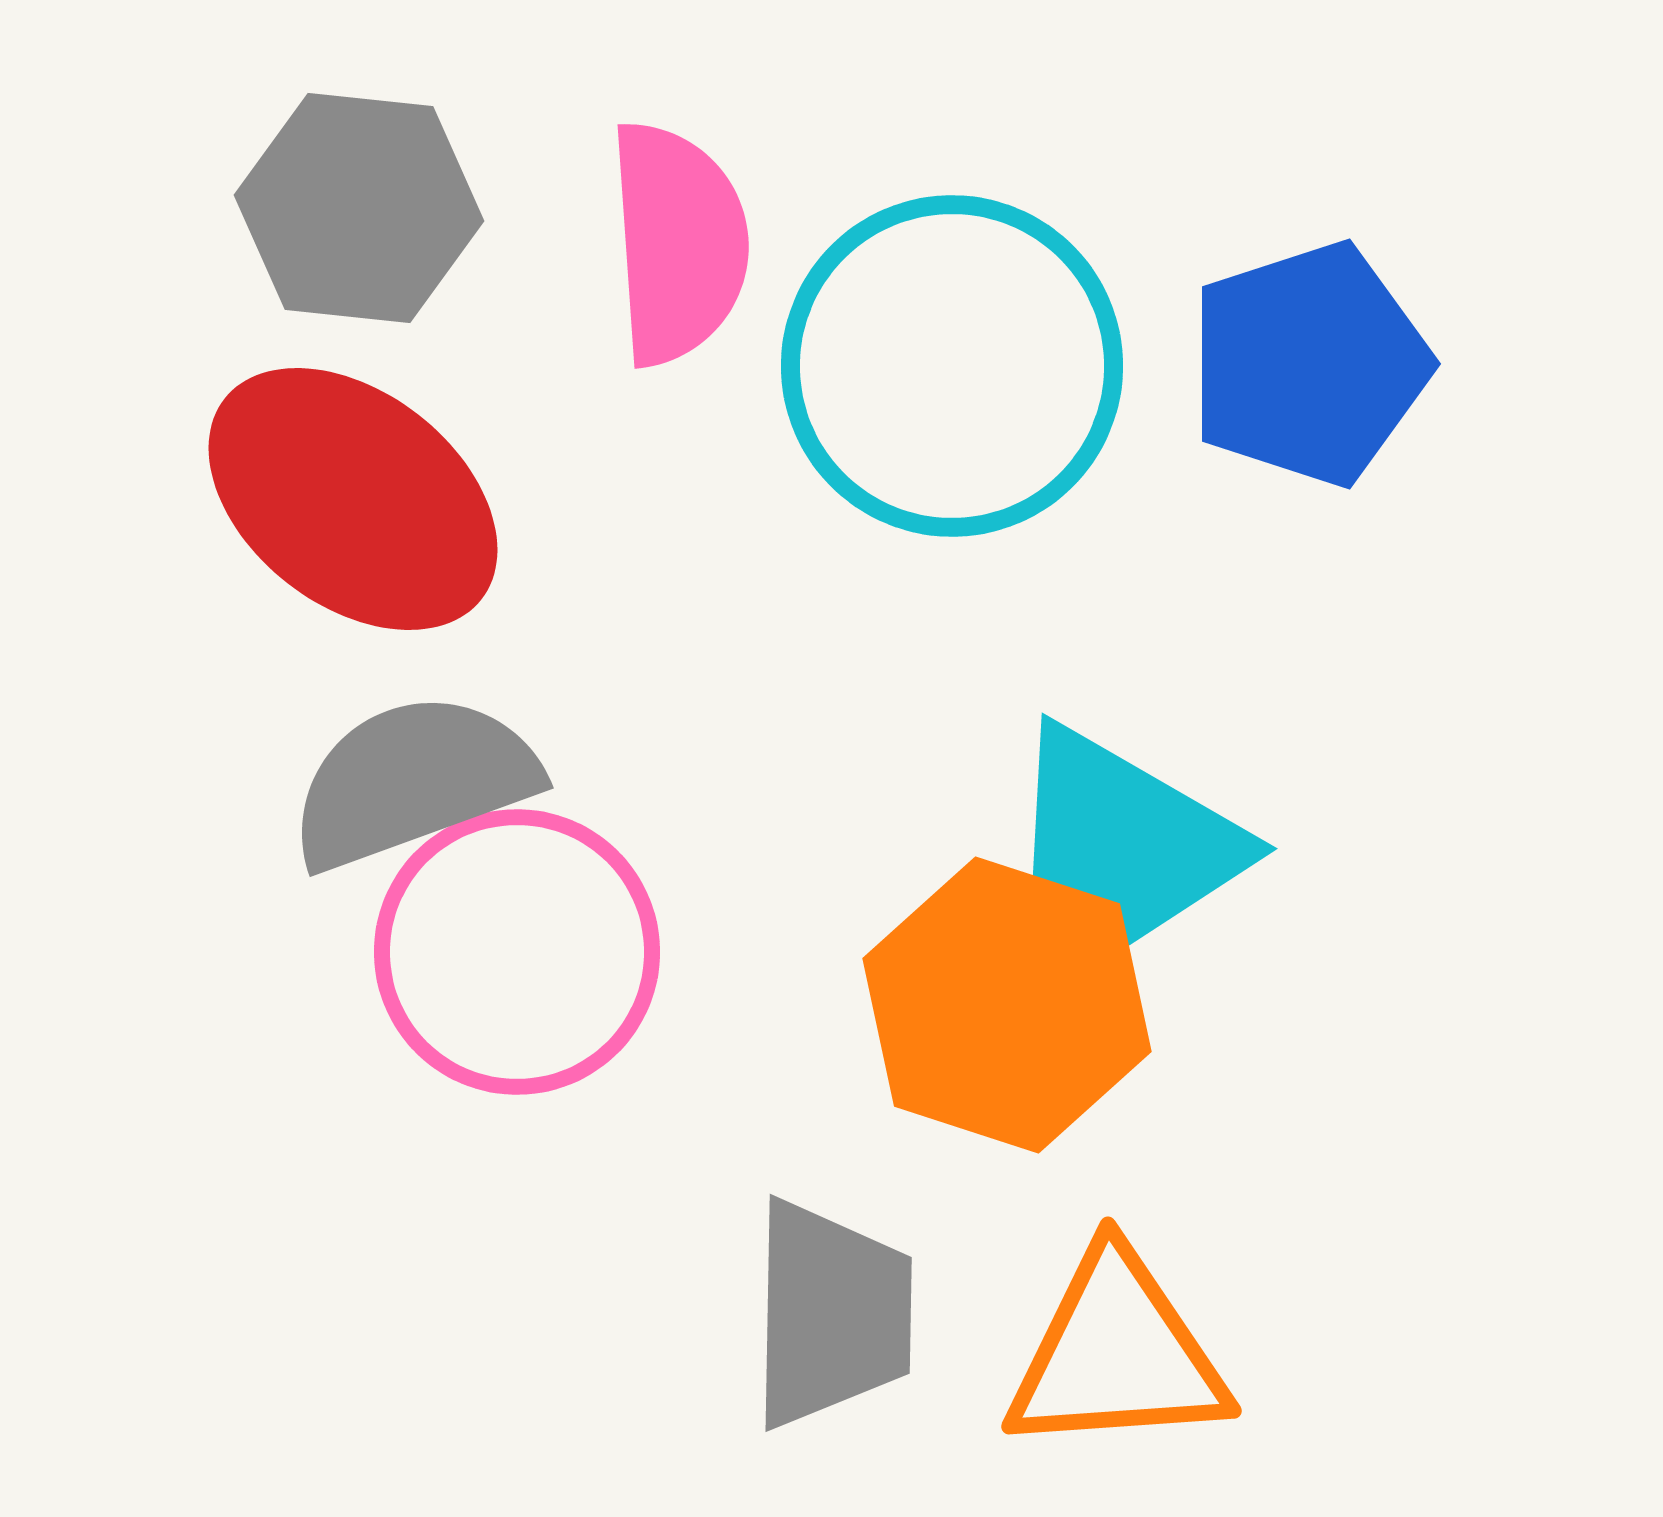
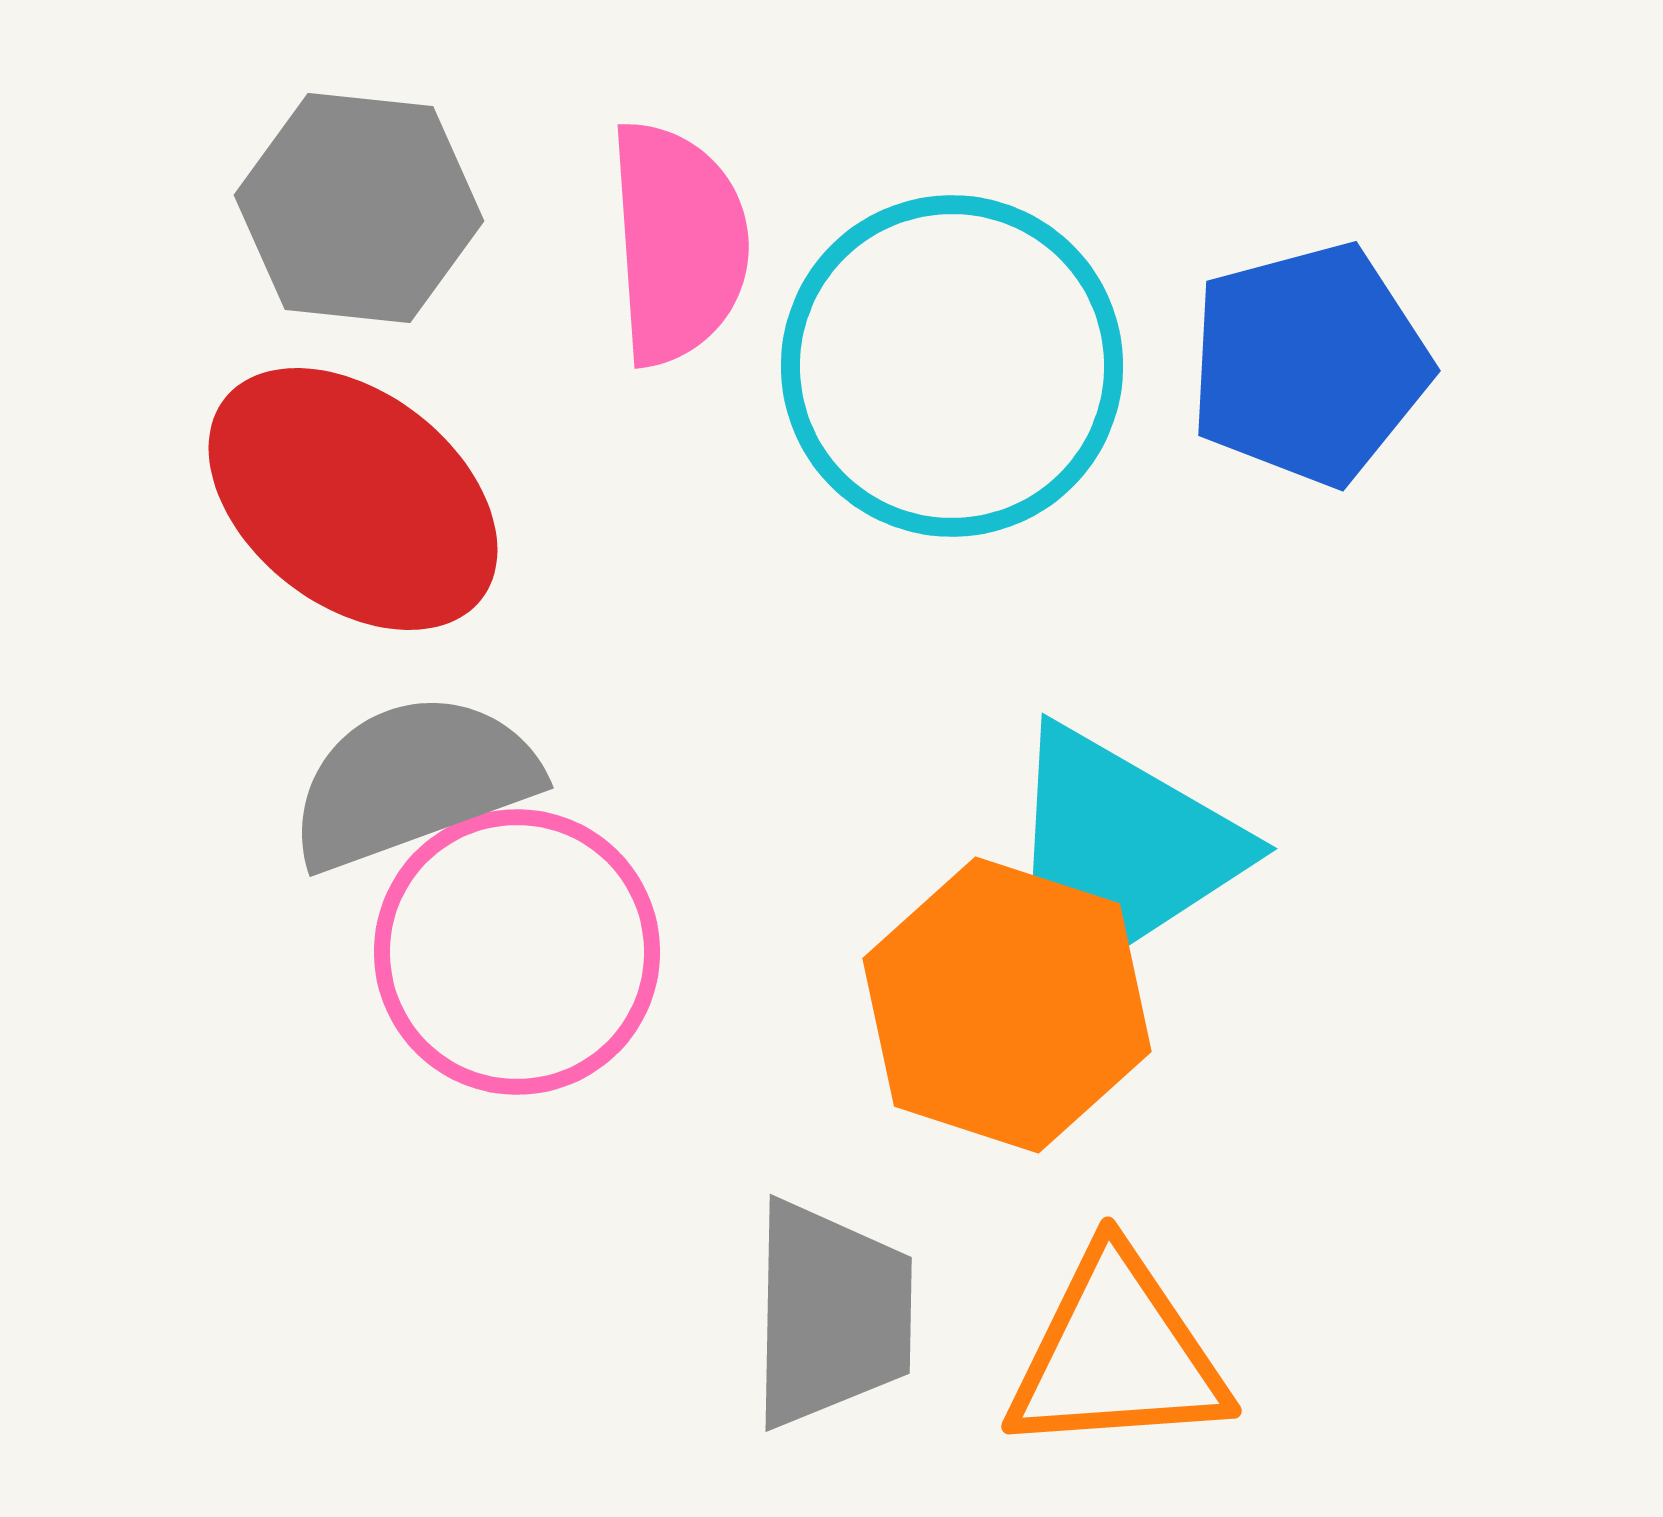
blue pentagon: rotated 3 degrees clockwise
